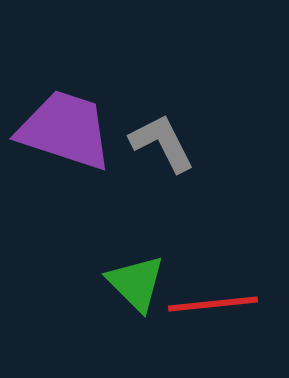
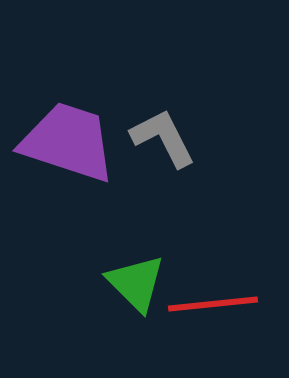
purple trapezoid: moved 3 px right, 12 px down
gray L-shape: moved 1 px right, 5 px up
